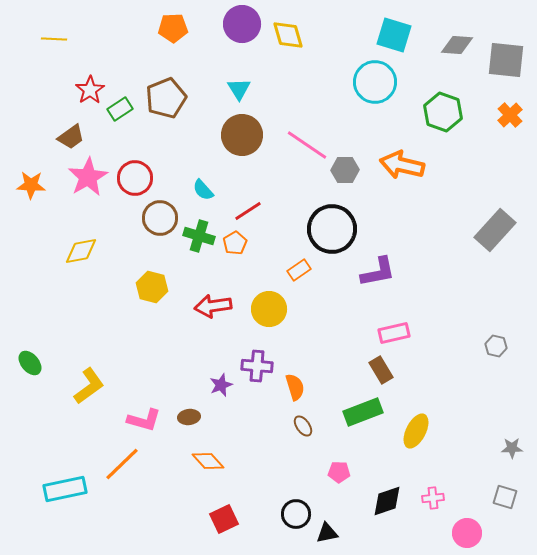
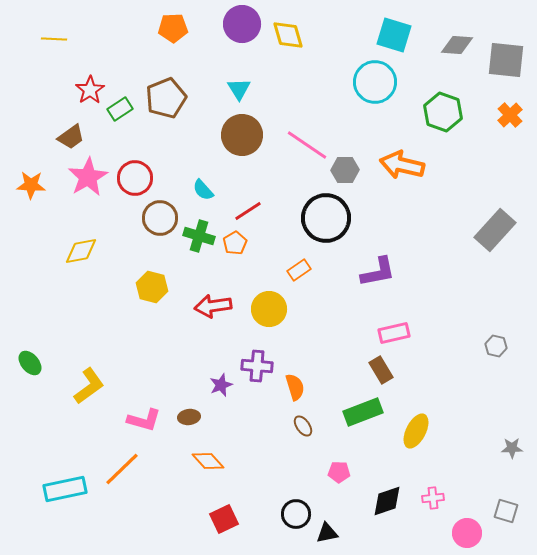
black circle at (332, 229): moved 6 px left, 11 px up
orange line at (122, 464): moved 5 px down
gray square at (505, 497): moved 1 px right, 14 px down
